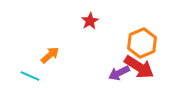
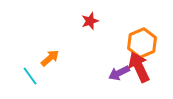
red star: rotated 12 degrees clockwise
orange arrow: moved 3 px down
red arrow: rotated 148 degrees counterclockwise
cyan line: rotated 30 degrees clockwise
